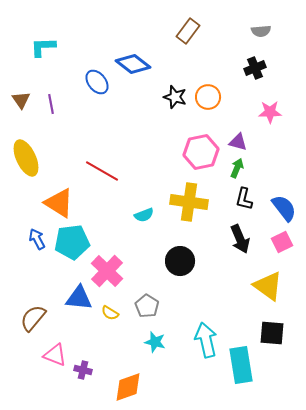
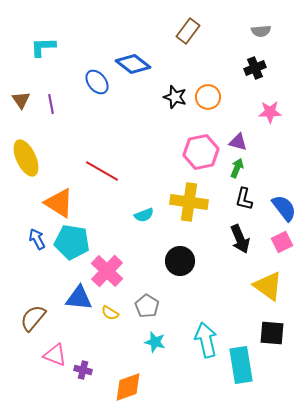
cyan pentagon: rotated 16 degrees clockwise
